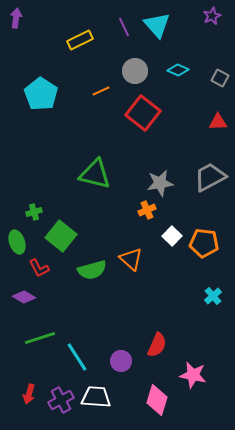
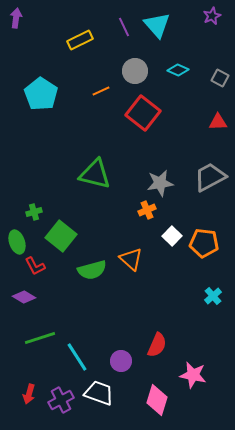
red L-shape: moved 4 px left, 2 px up
white trapezoid: moved 3 px right, 4 px up; rotated 16 degrees clockwise
